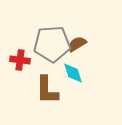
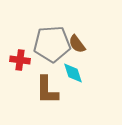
brown semicircle: rotated 96 degrees counterclockwise
